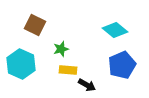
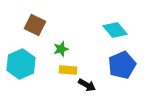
cyan diamond: rotated 10 degrees clockwise
cyan hexagon: rotated 12 degrees clockwise
